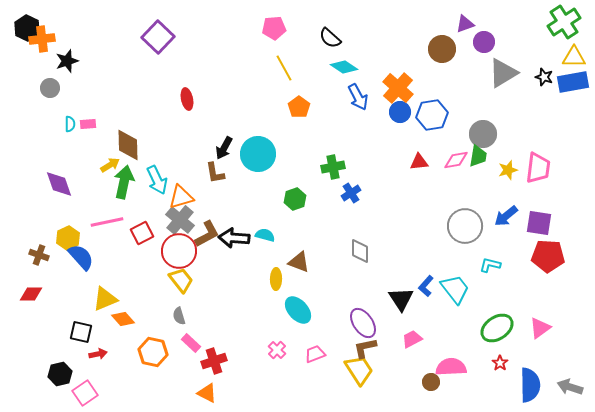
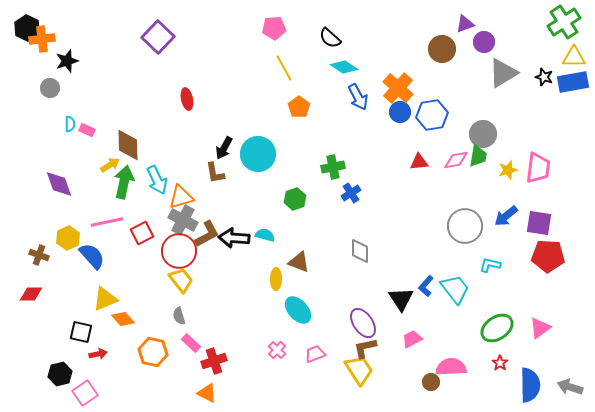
pink rectangle at (88, 124): moved 1 px left, 6 px down; rotated 28 degrees clockwise
gray cross at (180, 220): moved 3 px right; rotated 12 degrees counterclockwise
blue semicircle at (81, 257): moved 11 px right, 1 px up
